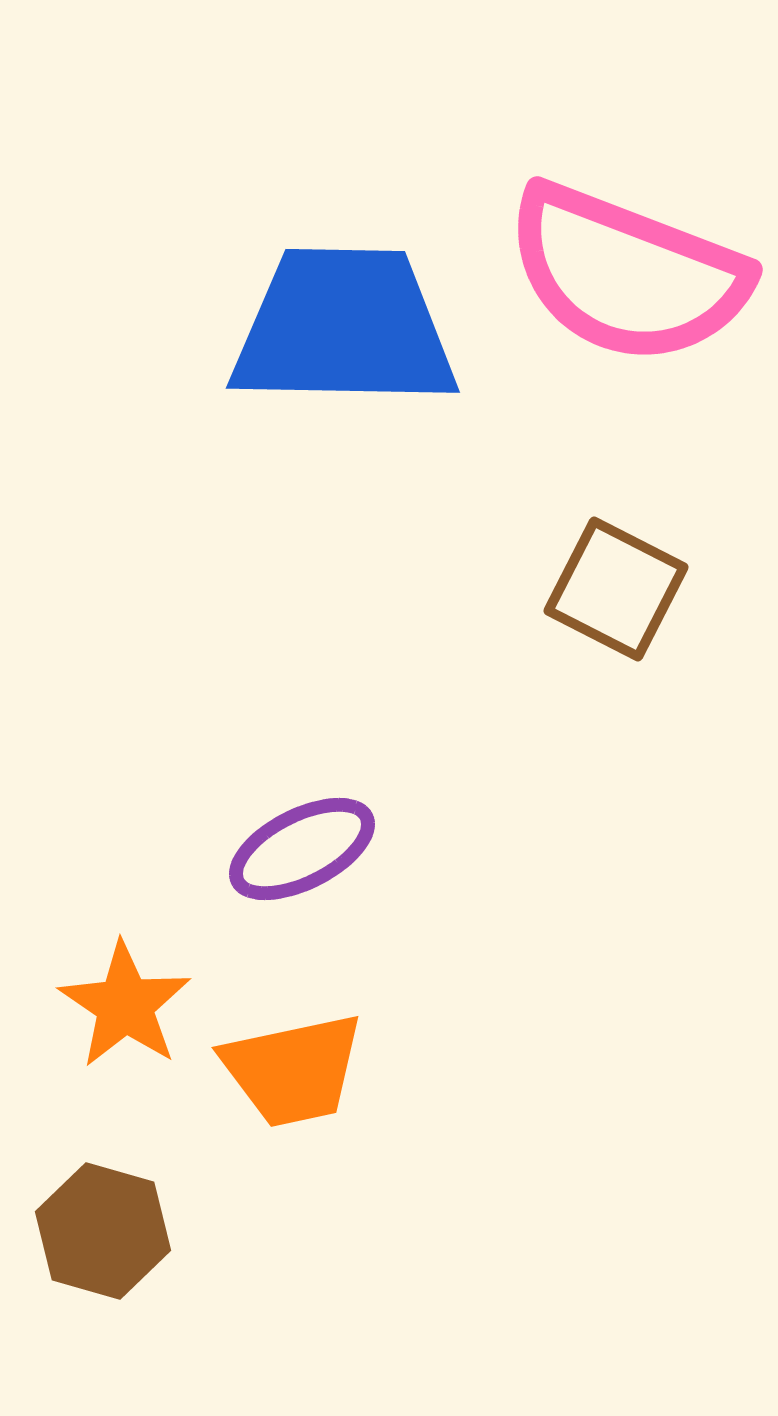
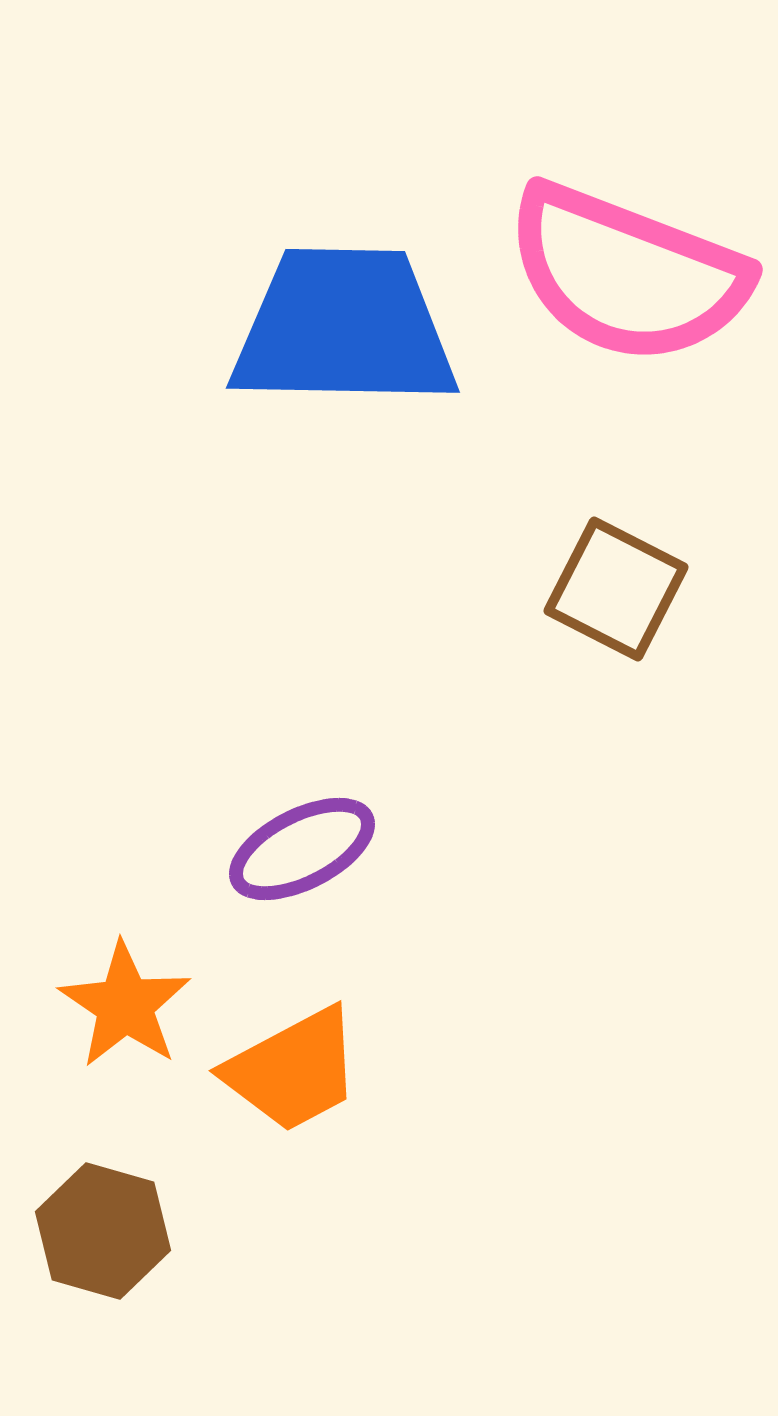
orange trapezoid: rotated 16 degrees counterclockwise
